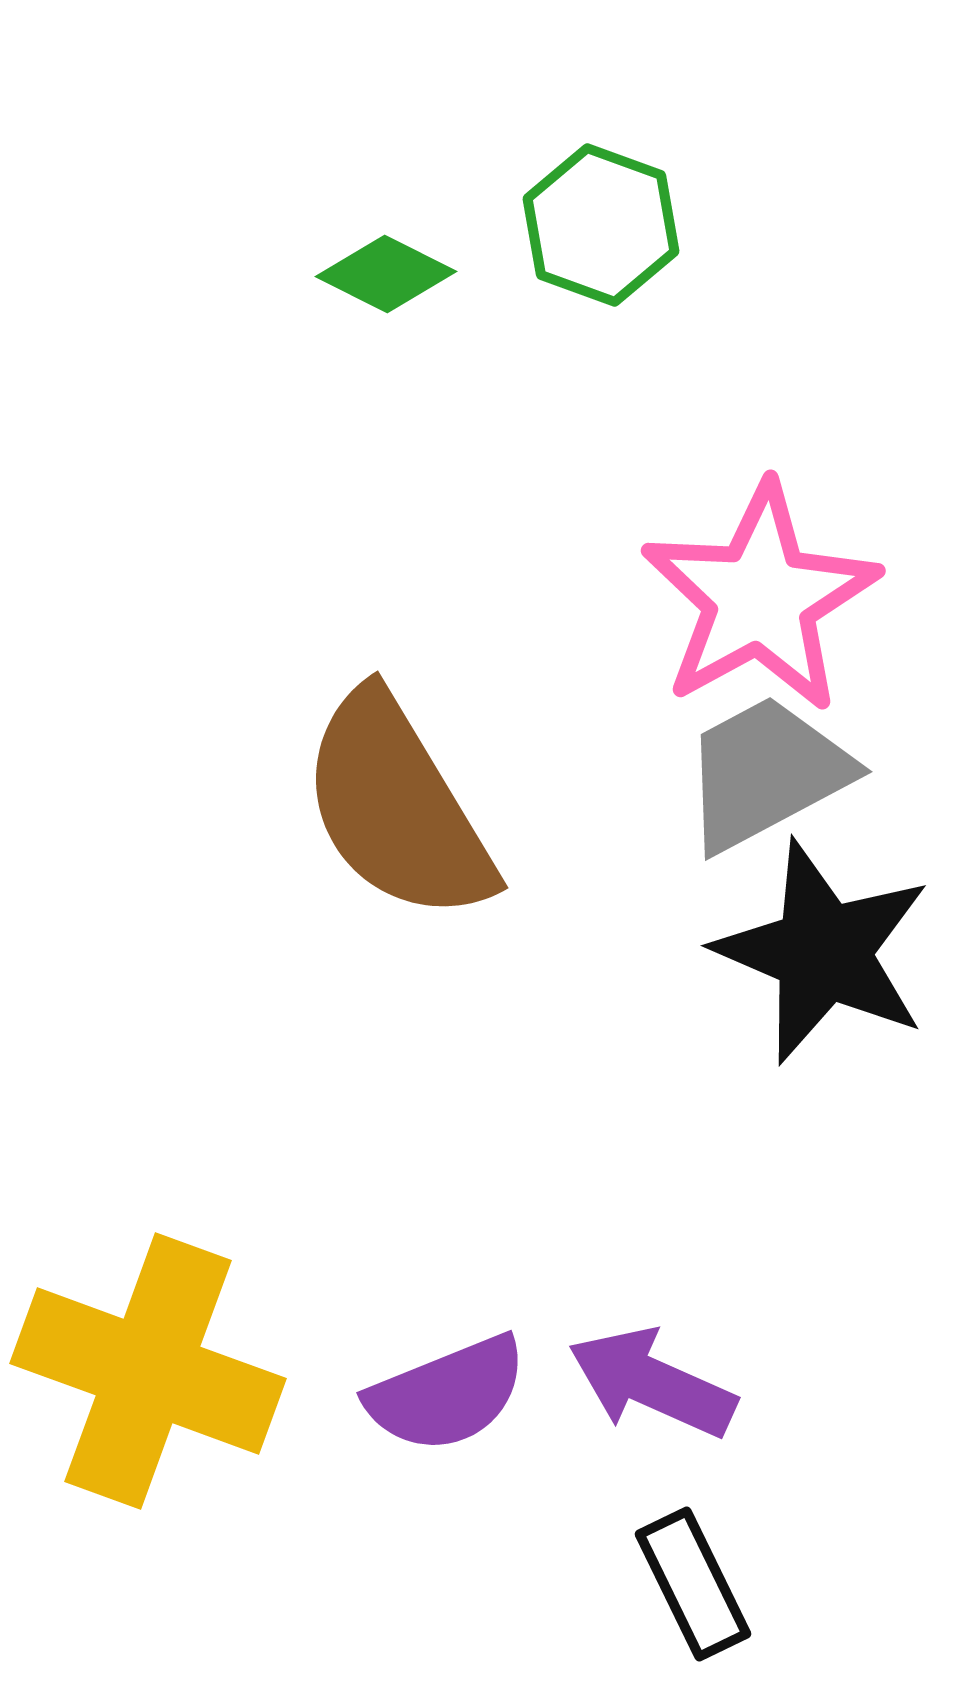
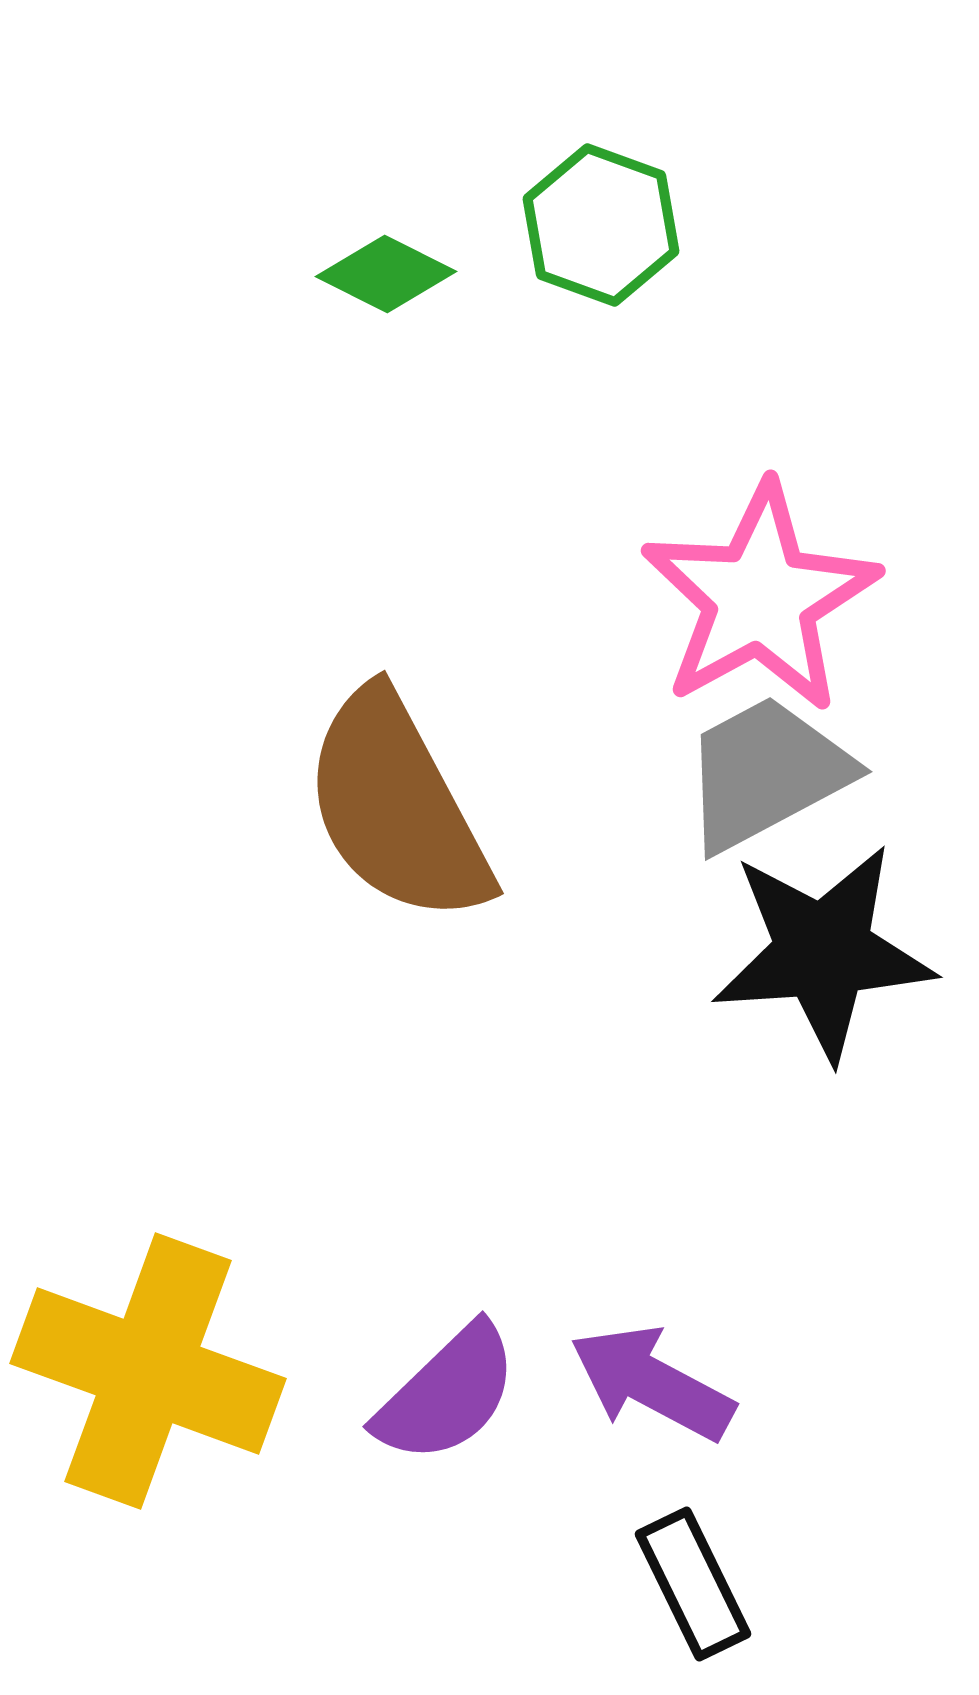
brown semicircle: rotated 3 degrees clockwise
black star: rotated 27 degrees counterclockwise
purple arrow: rotated 4 degrees clockwise
purple semicircle: rotated 22 degrees counterclockwise
